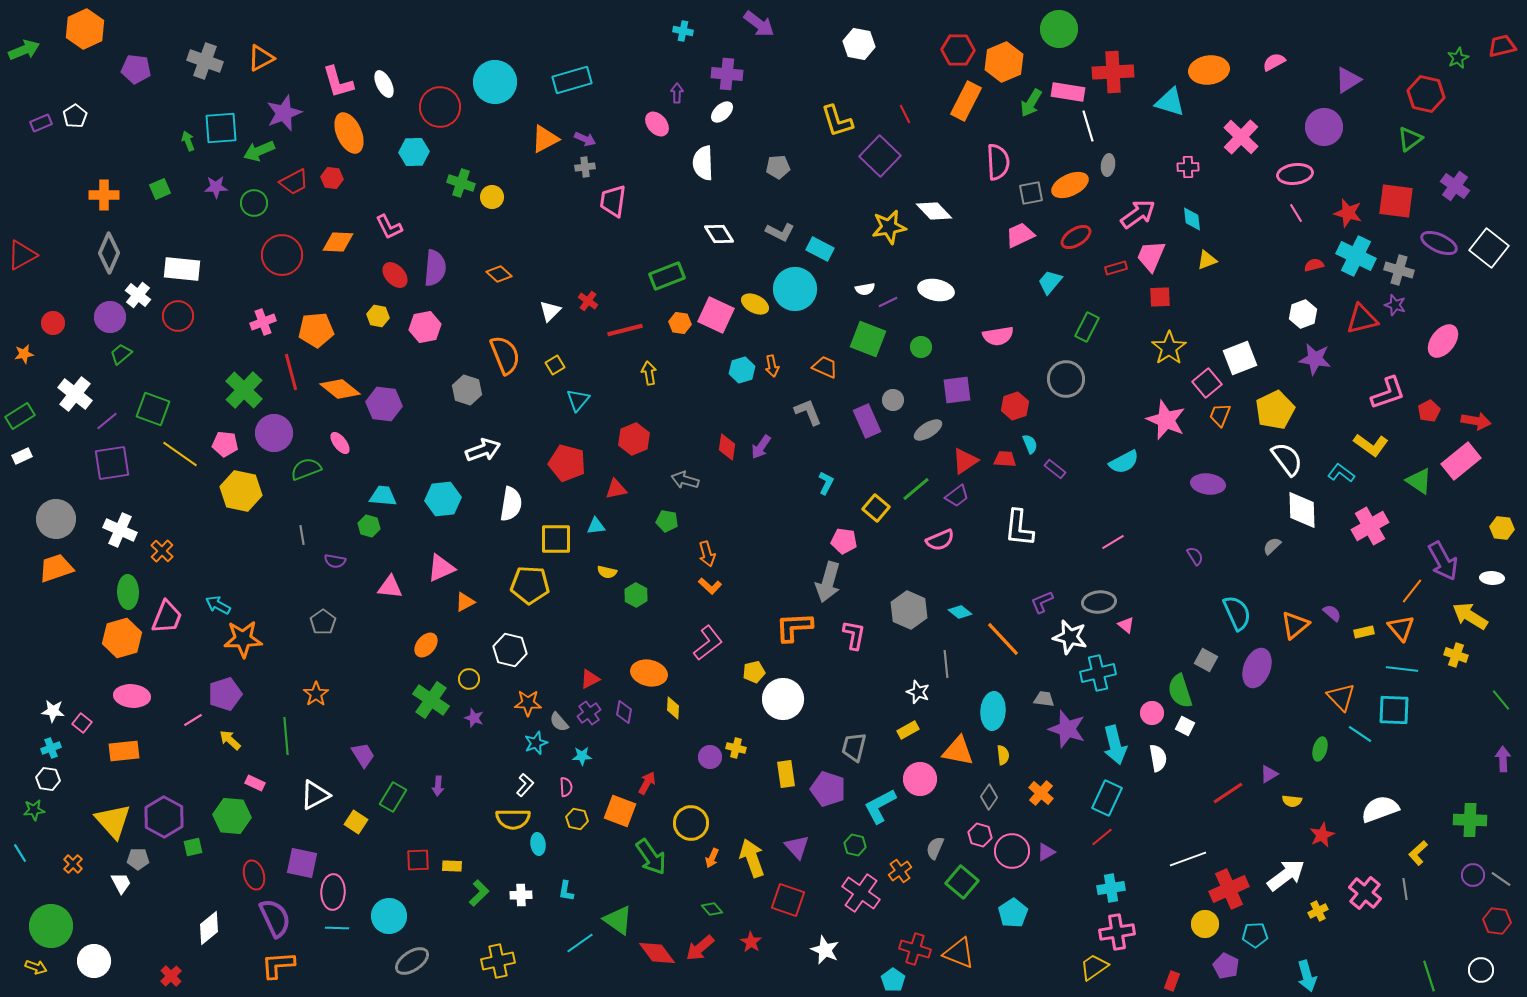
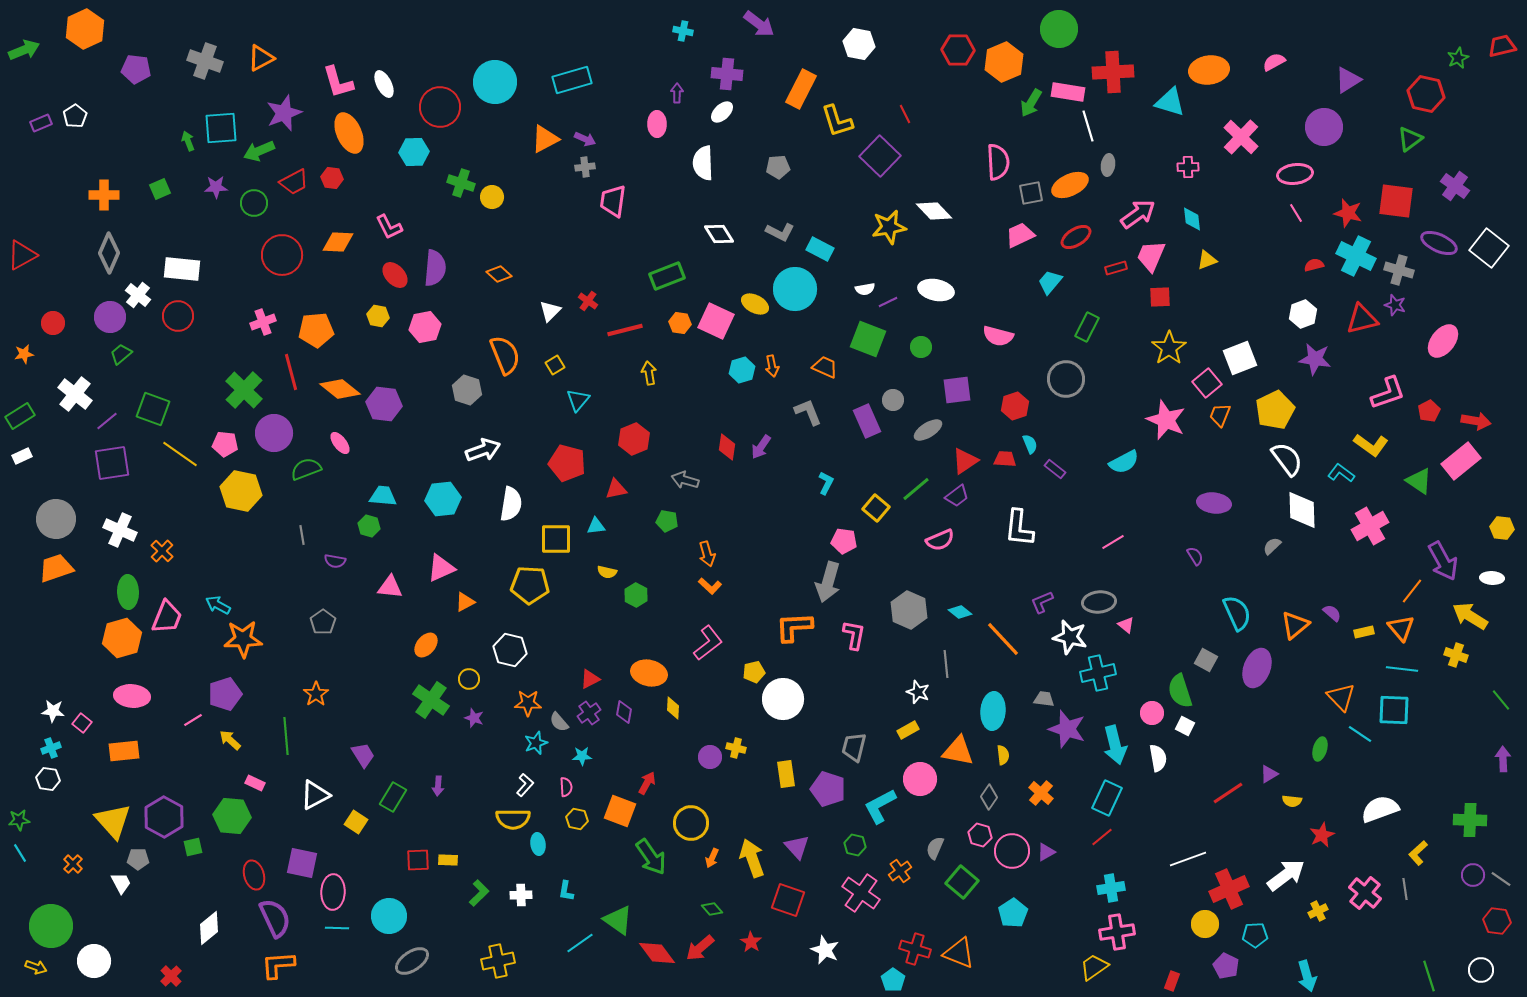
orange rectangle at (966, 101): moved 165 px left, 12 px up
pink ellipse at (657, 124): rotated 40 degrees clockwise
pink square at (716, 315): moved 6 px down
pink semicircle at (998, 336): rotated 24 degrees clockwise
purple ellipse at (1208, 484): moved 6 px right, 19 px down
green star at (34, 810): moved 15 px left, 10 px down
yellow rectangle at (452, 866): moved 4 px left, 6 px up
